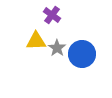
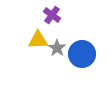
yellow triangle: moved 2 px right, 1 px up
